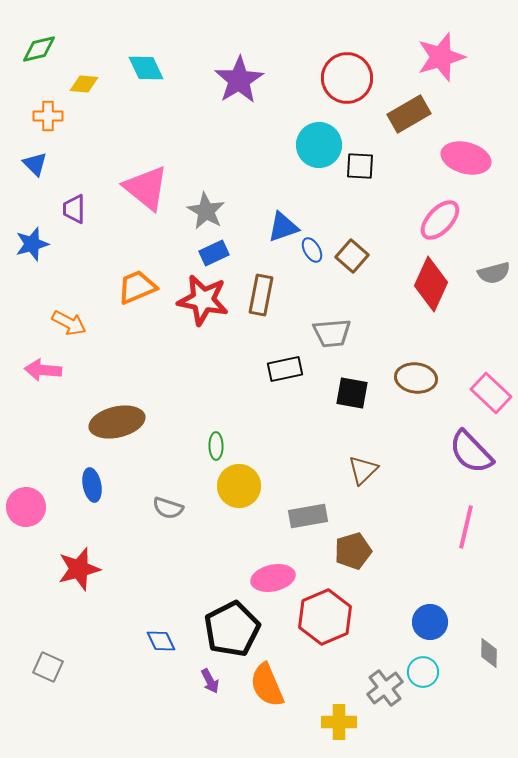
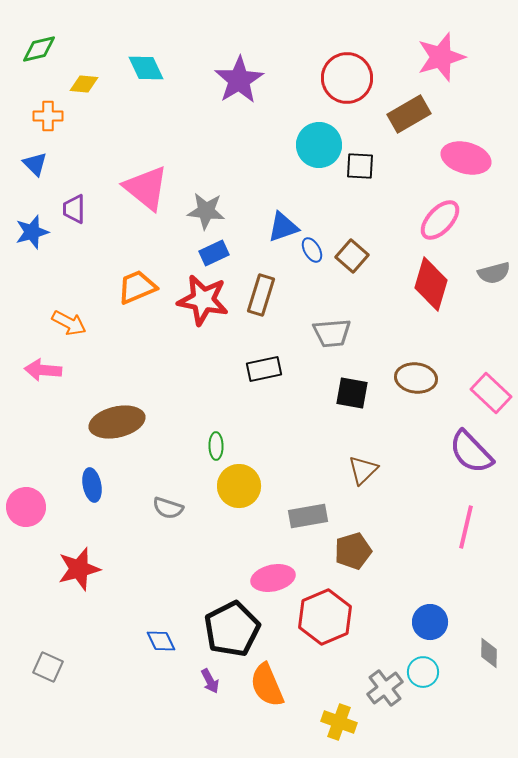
gray star at (206, 211): rotated 24 degrees counterclockwise
blue star at (32, 244): moved 12 px up
red diamond at (431, 284): rotated 8 degrees counterclockwise
brown rectangle at (261, 295): rotated 6 degrees clockwise
black rectangle at (285, 369): moved 21 px left
yellow cross at (339, 722): rotated 20 degrees clockwise
